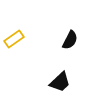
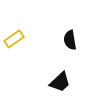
black semicircle: rotated 144 degrees clockwise
